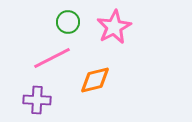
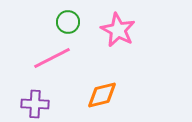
pink star: moved 4 px right, 3 px down; rotated 16 degrees counterclockwise
orange diamond: moved 7 px right, 15 px down
purple cross: moved 2 px left, 4 px down
